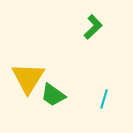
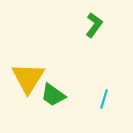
green L-shape: moved 1 px right, 2 px up; rotated 10 degrees counterclockwise
